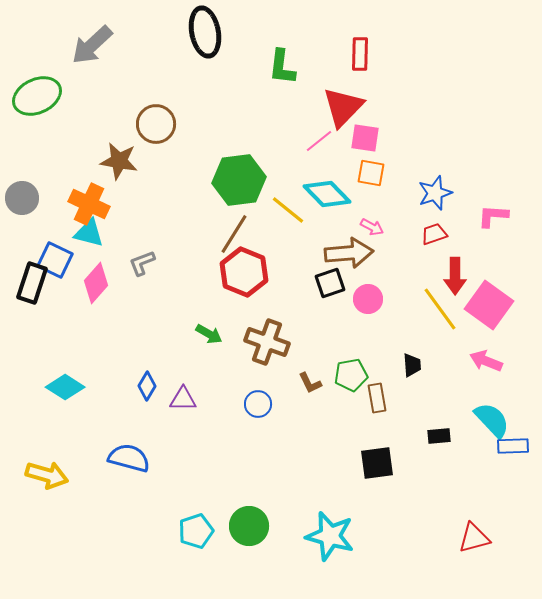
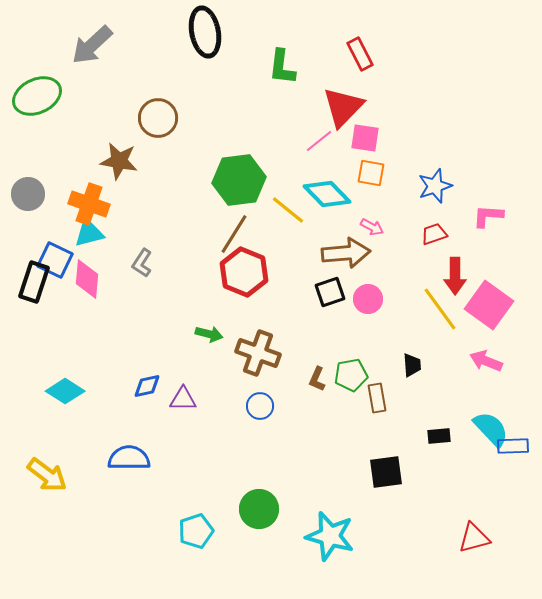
red rectangle at (360, 54): rotated 28 degrees counterclockwise
brown circle at (156, 124): moved 2 px right, 6 px up
blue star at (435, 193): moved 7 px up
gray circle at (22, 198): moved 6 px right, 4 px up
orange cross at (89, 204): rotated 6 degrees counterclockwise
pink L-shape at (493, 216): moved 5 px left
cyan triangle at (89, 233): rotated 28 degrees counterclockwise
brown arrow at (349, 253): moved 3 px left
gray L-shape at (142, 263): rotated 36 degrees counterclockwise
black rectangle at (32, 283): moved 2 px right, 1 px up
pink diamond at (96, 283): moved 9 px left, 4 px up; rotated 36 degrees counterclockwise
black square at (330, 283): moved 9 px down
green arrow at (209, 334): rotated 16 degrees counterclockwise
brown cross at (267, 342): moved 9 px left, 11 px down
brown L-shape at (310, 383): moved 7 px right, 4 px up; rotated 50 degrees clockwise
blue diamond at (147, 386): rotated 48 degrees clockwise
cyan diamond at (65, 387): moved 4 px down
blue circle at (258, 404): moved 2 px right, 2 px down
cyan semicircle at (492, 420): moved 1 px left, 9 px down
blue semicircle at (129, 458): rotated 15 degrees counterclockwise
black square at (377, 463): moved 9 px right, 9 px down
yellow arrow at (47, 475): rotated 21 degrees clockwise
green circle at (249, 526): moved 10 px right, 17 px up
